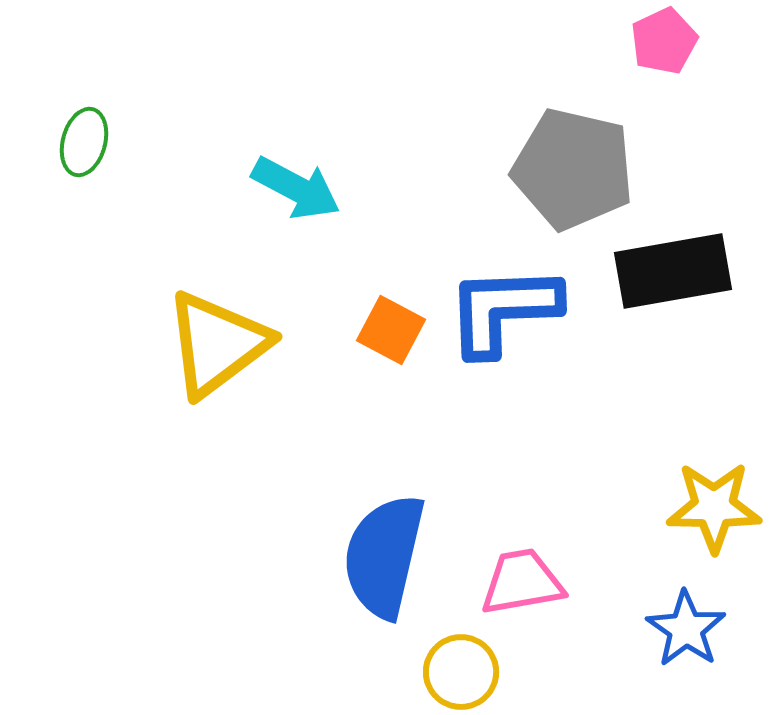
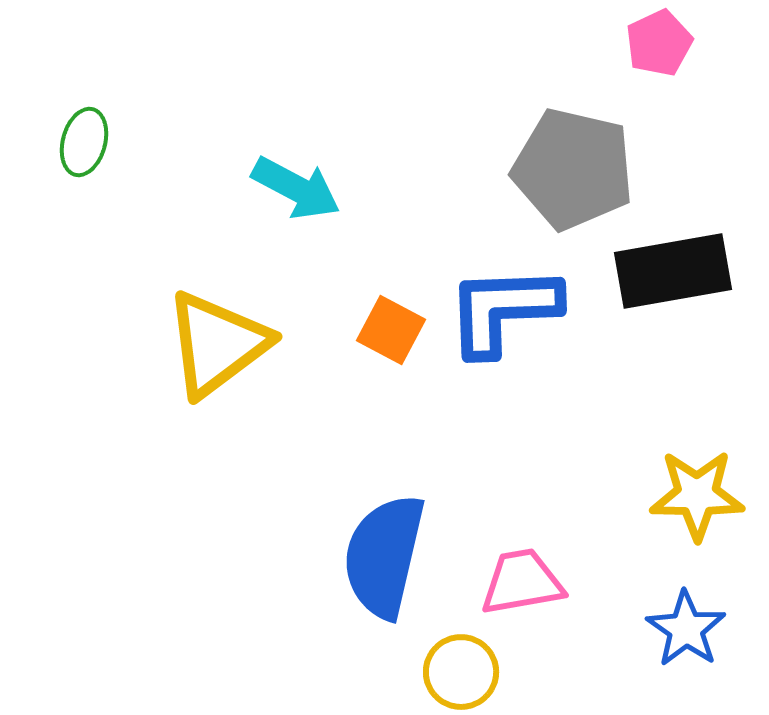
pink pentagon: moved 5 px left, 2 px down
yellow star: moved 17 px left, 12 px up
